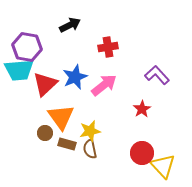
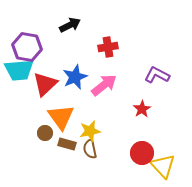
purple L-shape: rotated 20 degrees counterclockwise
